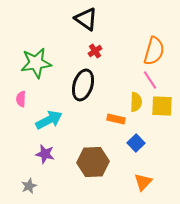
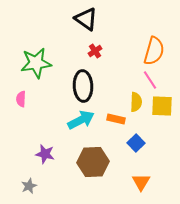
black ellipse: moved 1 px down; rotated 20 degrees counterclockwise
cyan arrow: moved 32 px right
orange triangle: moved 2 px left; rotated 12 degrees counterclockwise
